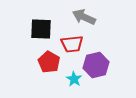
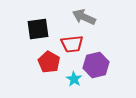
black square: moved 3 px left; rotated 10 degrees counterclockwise
